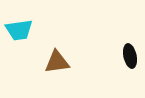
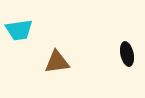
black ellipse: moved 3 px left, 2 px up
